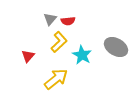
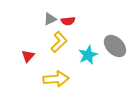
gray triangle: rotated 24 degrees clockwise
gray ellipse: moved 1 px left, 1 px up; rotated 15 degrees clockwise
cyan star: moved 6 px right; rotated 18 degrees clockwise
yellow arrow: rotated 35 degrees clockwise
